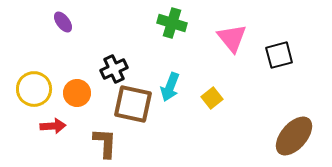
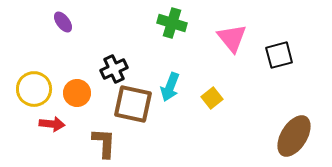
red arrow: moved 1 px left, 2 px up; rotated 10 degrees clockwise
brown ellipse: rotated 9 degrees counterclockwise
brown L-shape: moved 1 px left
